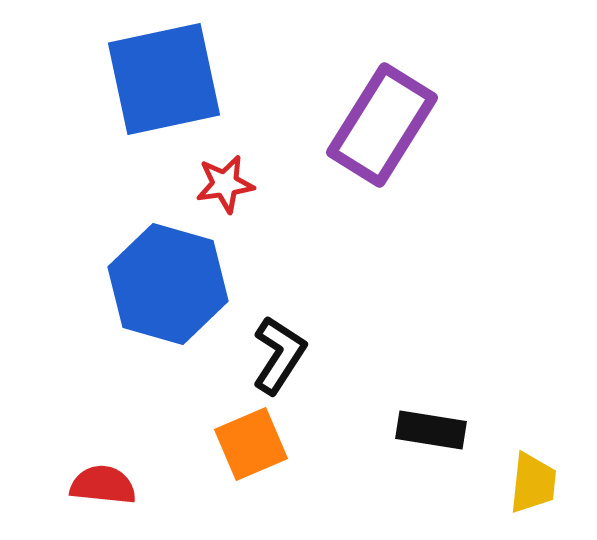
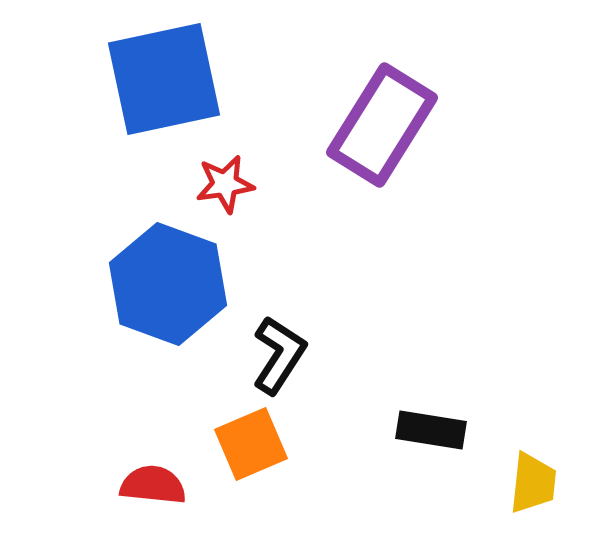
blue hexagon: rotated 4 degrees clockwise
red semicircle: moved 50 px right
